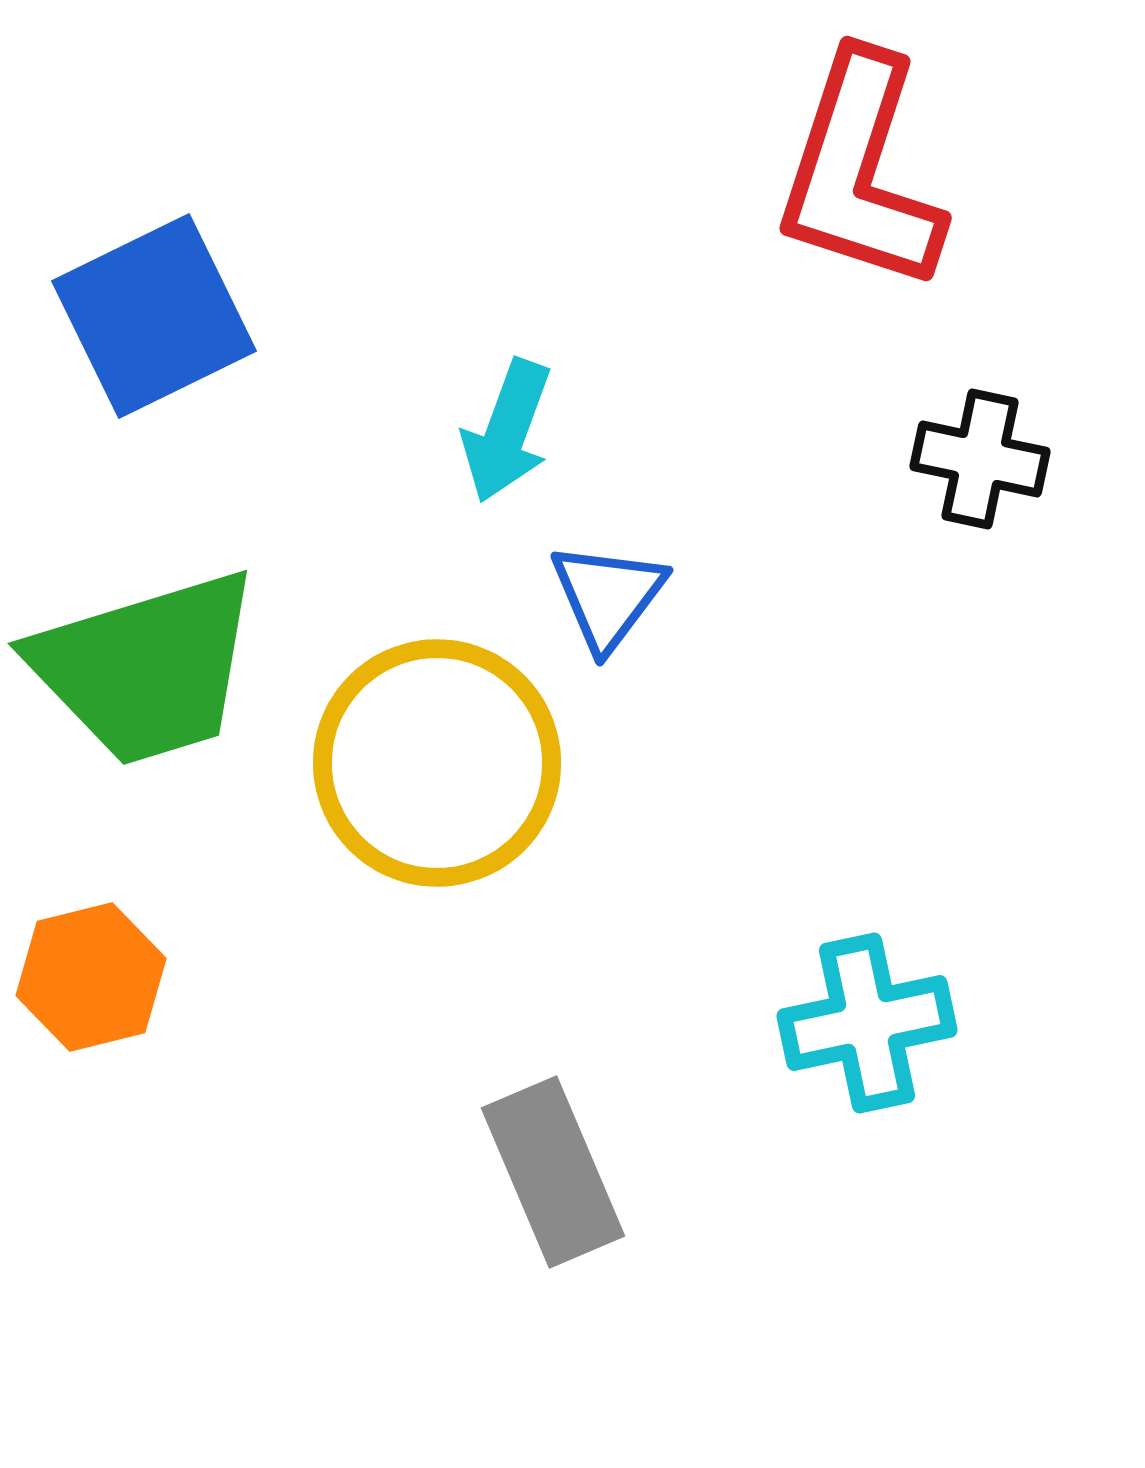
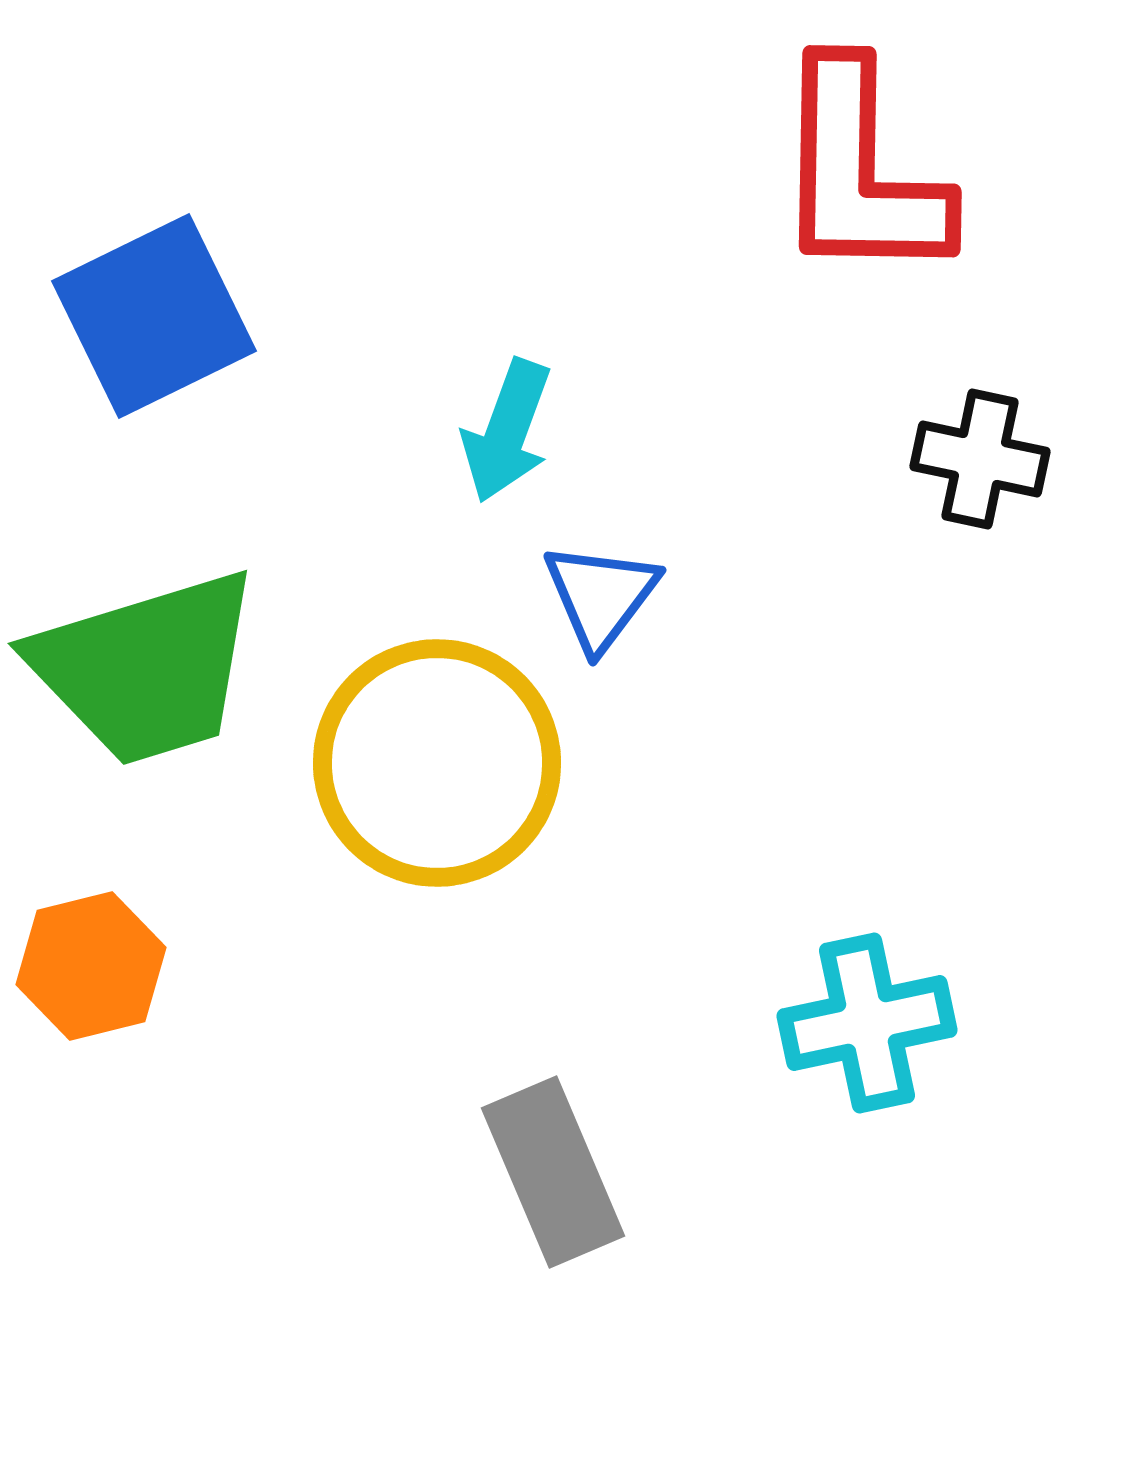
red L-shape: rotated 17 degrees counterclockwise
blue triangle: moved 7 px left
orange hexagon: moved 11 px up
